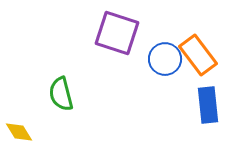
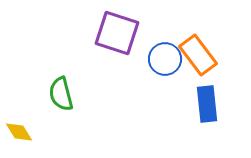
blue rectangle: moved 1 px left, 1 px up
